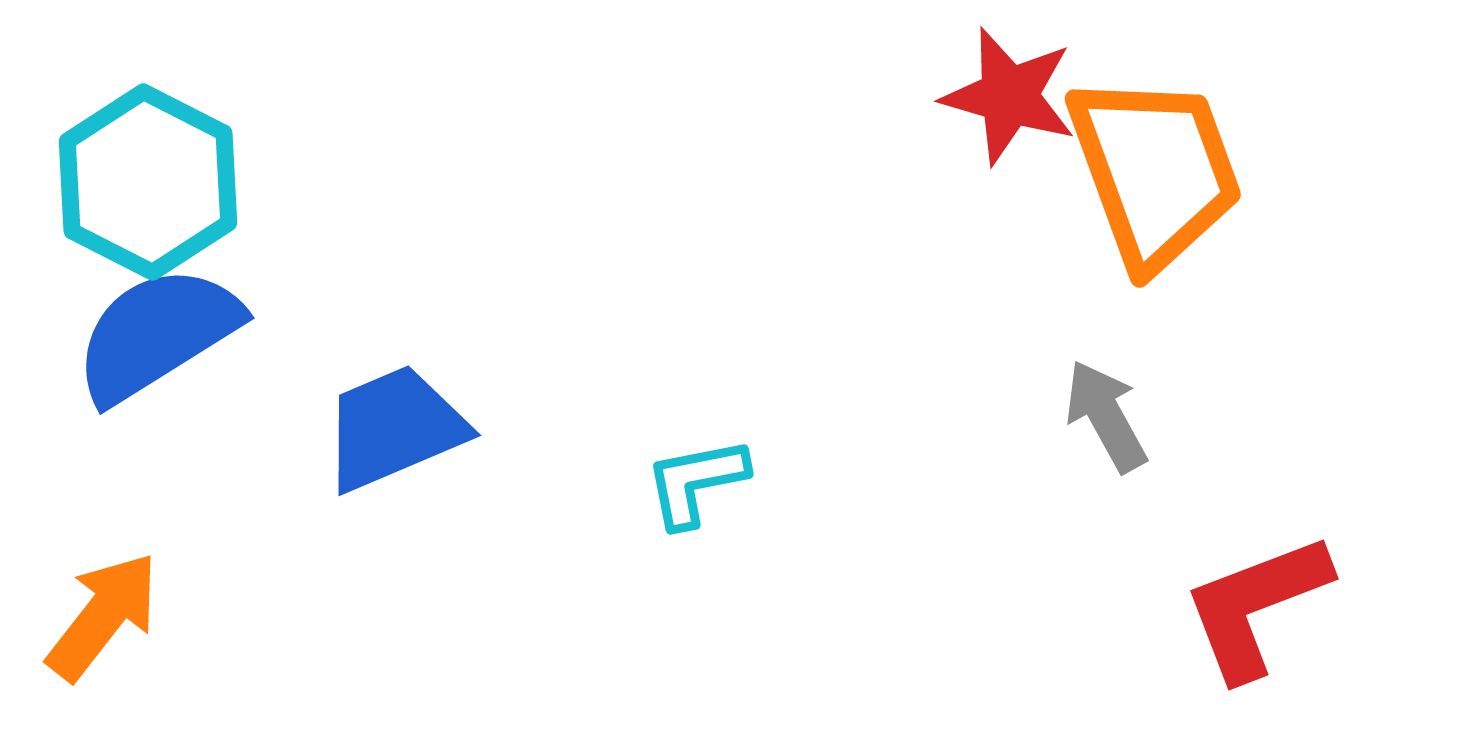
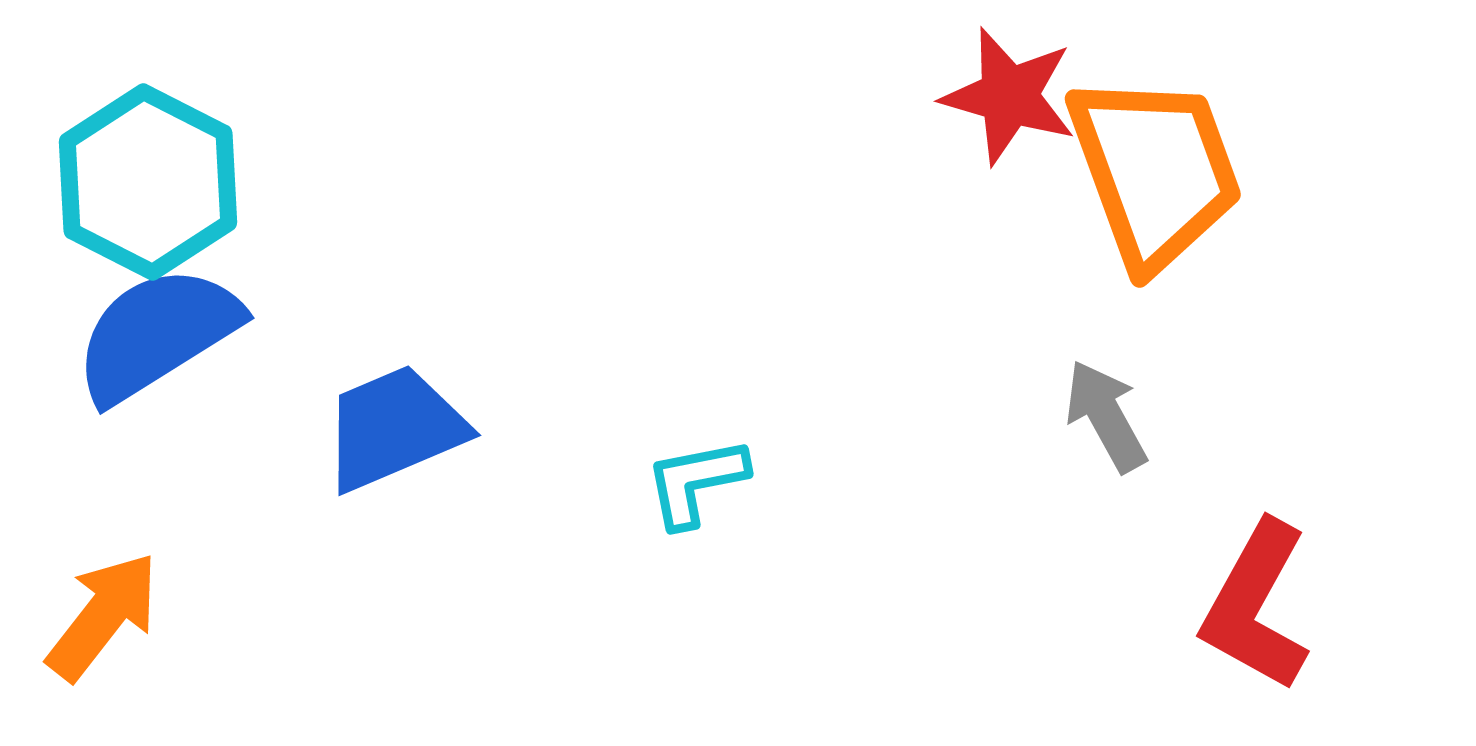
red L-shape: rotated 40 degrees counterclockwise
